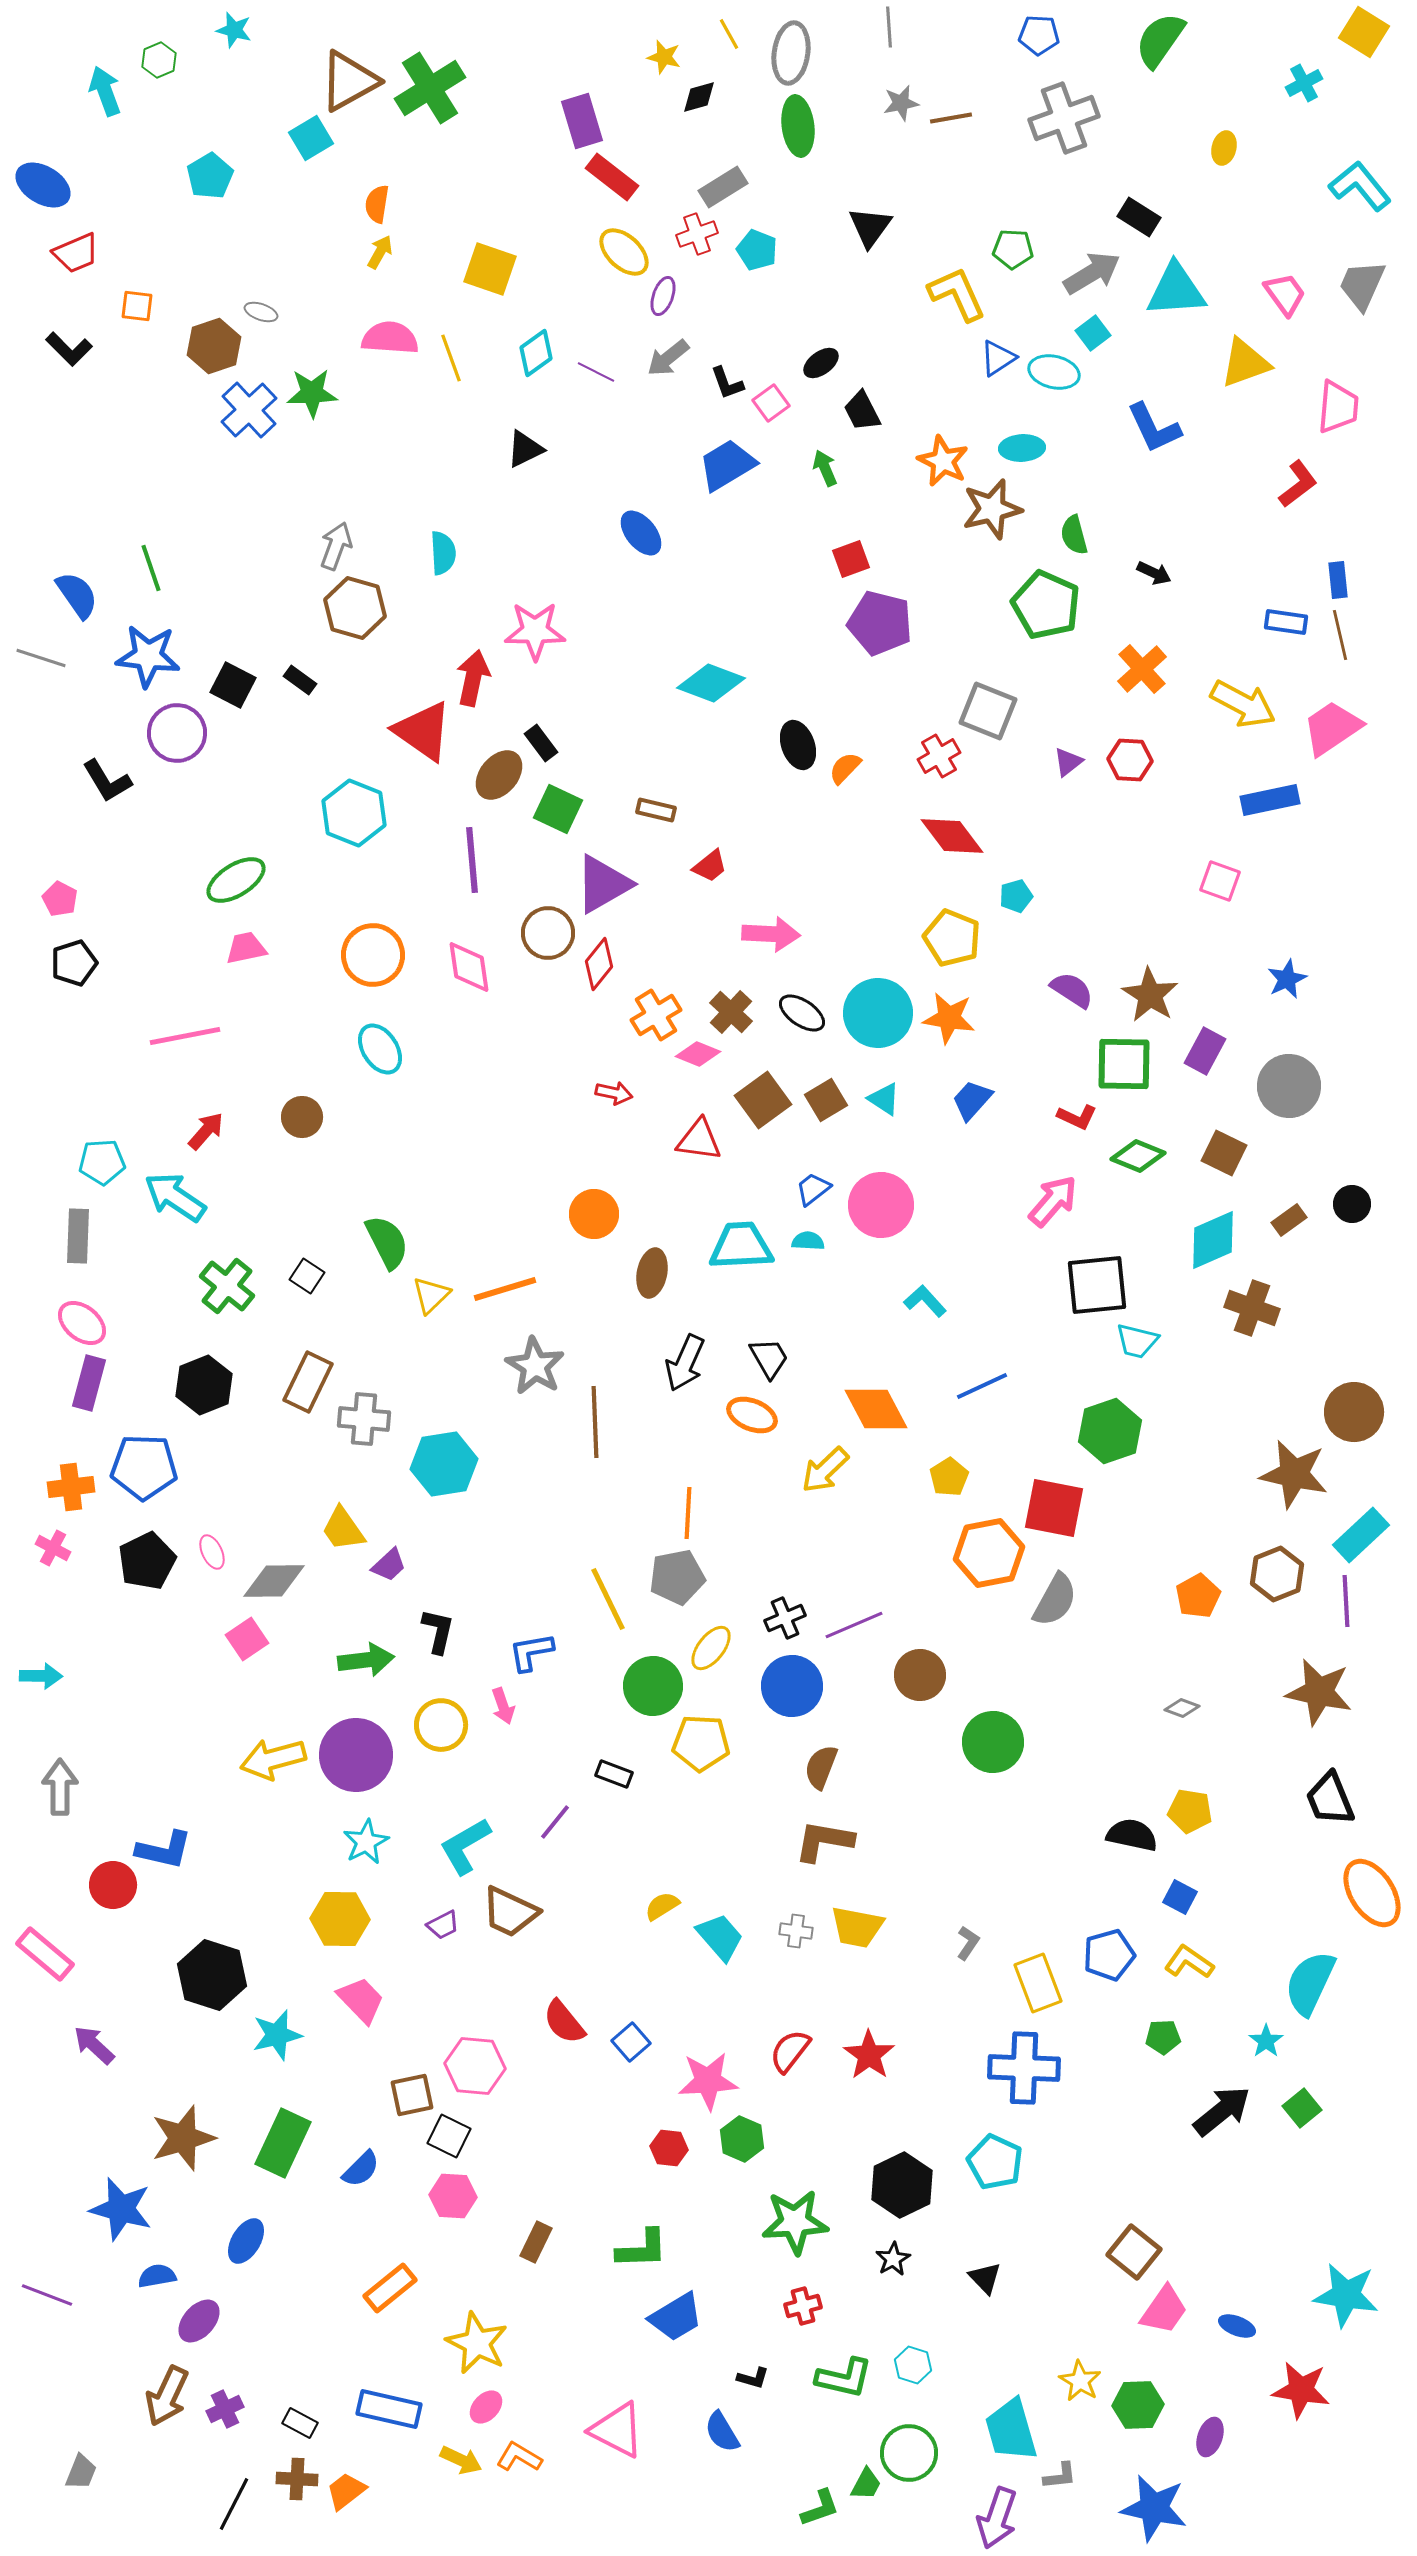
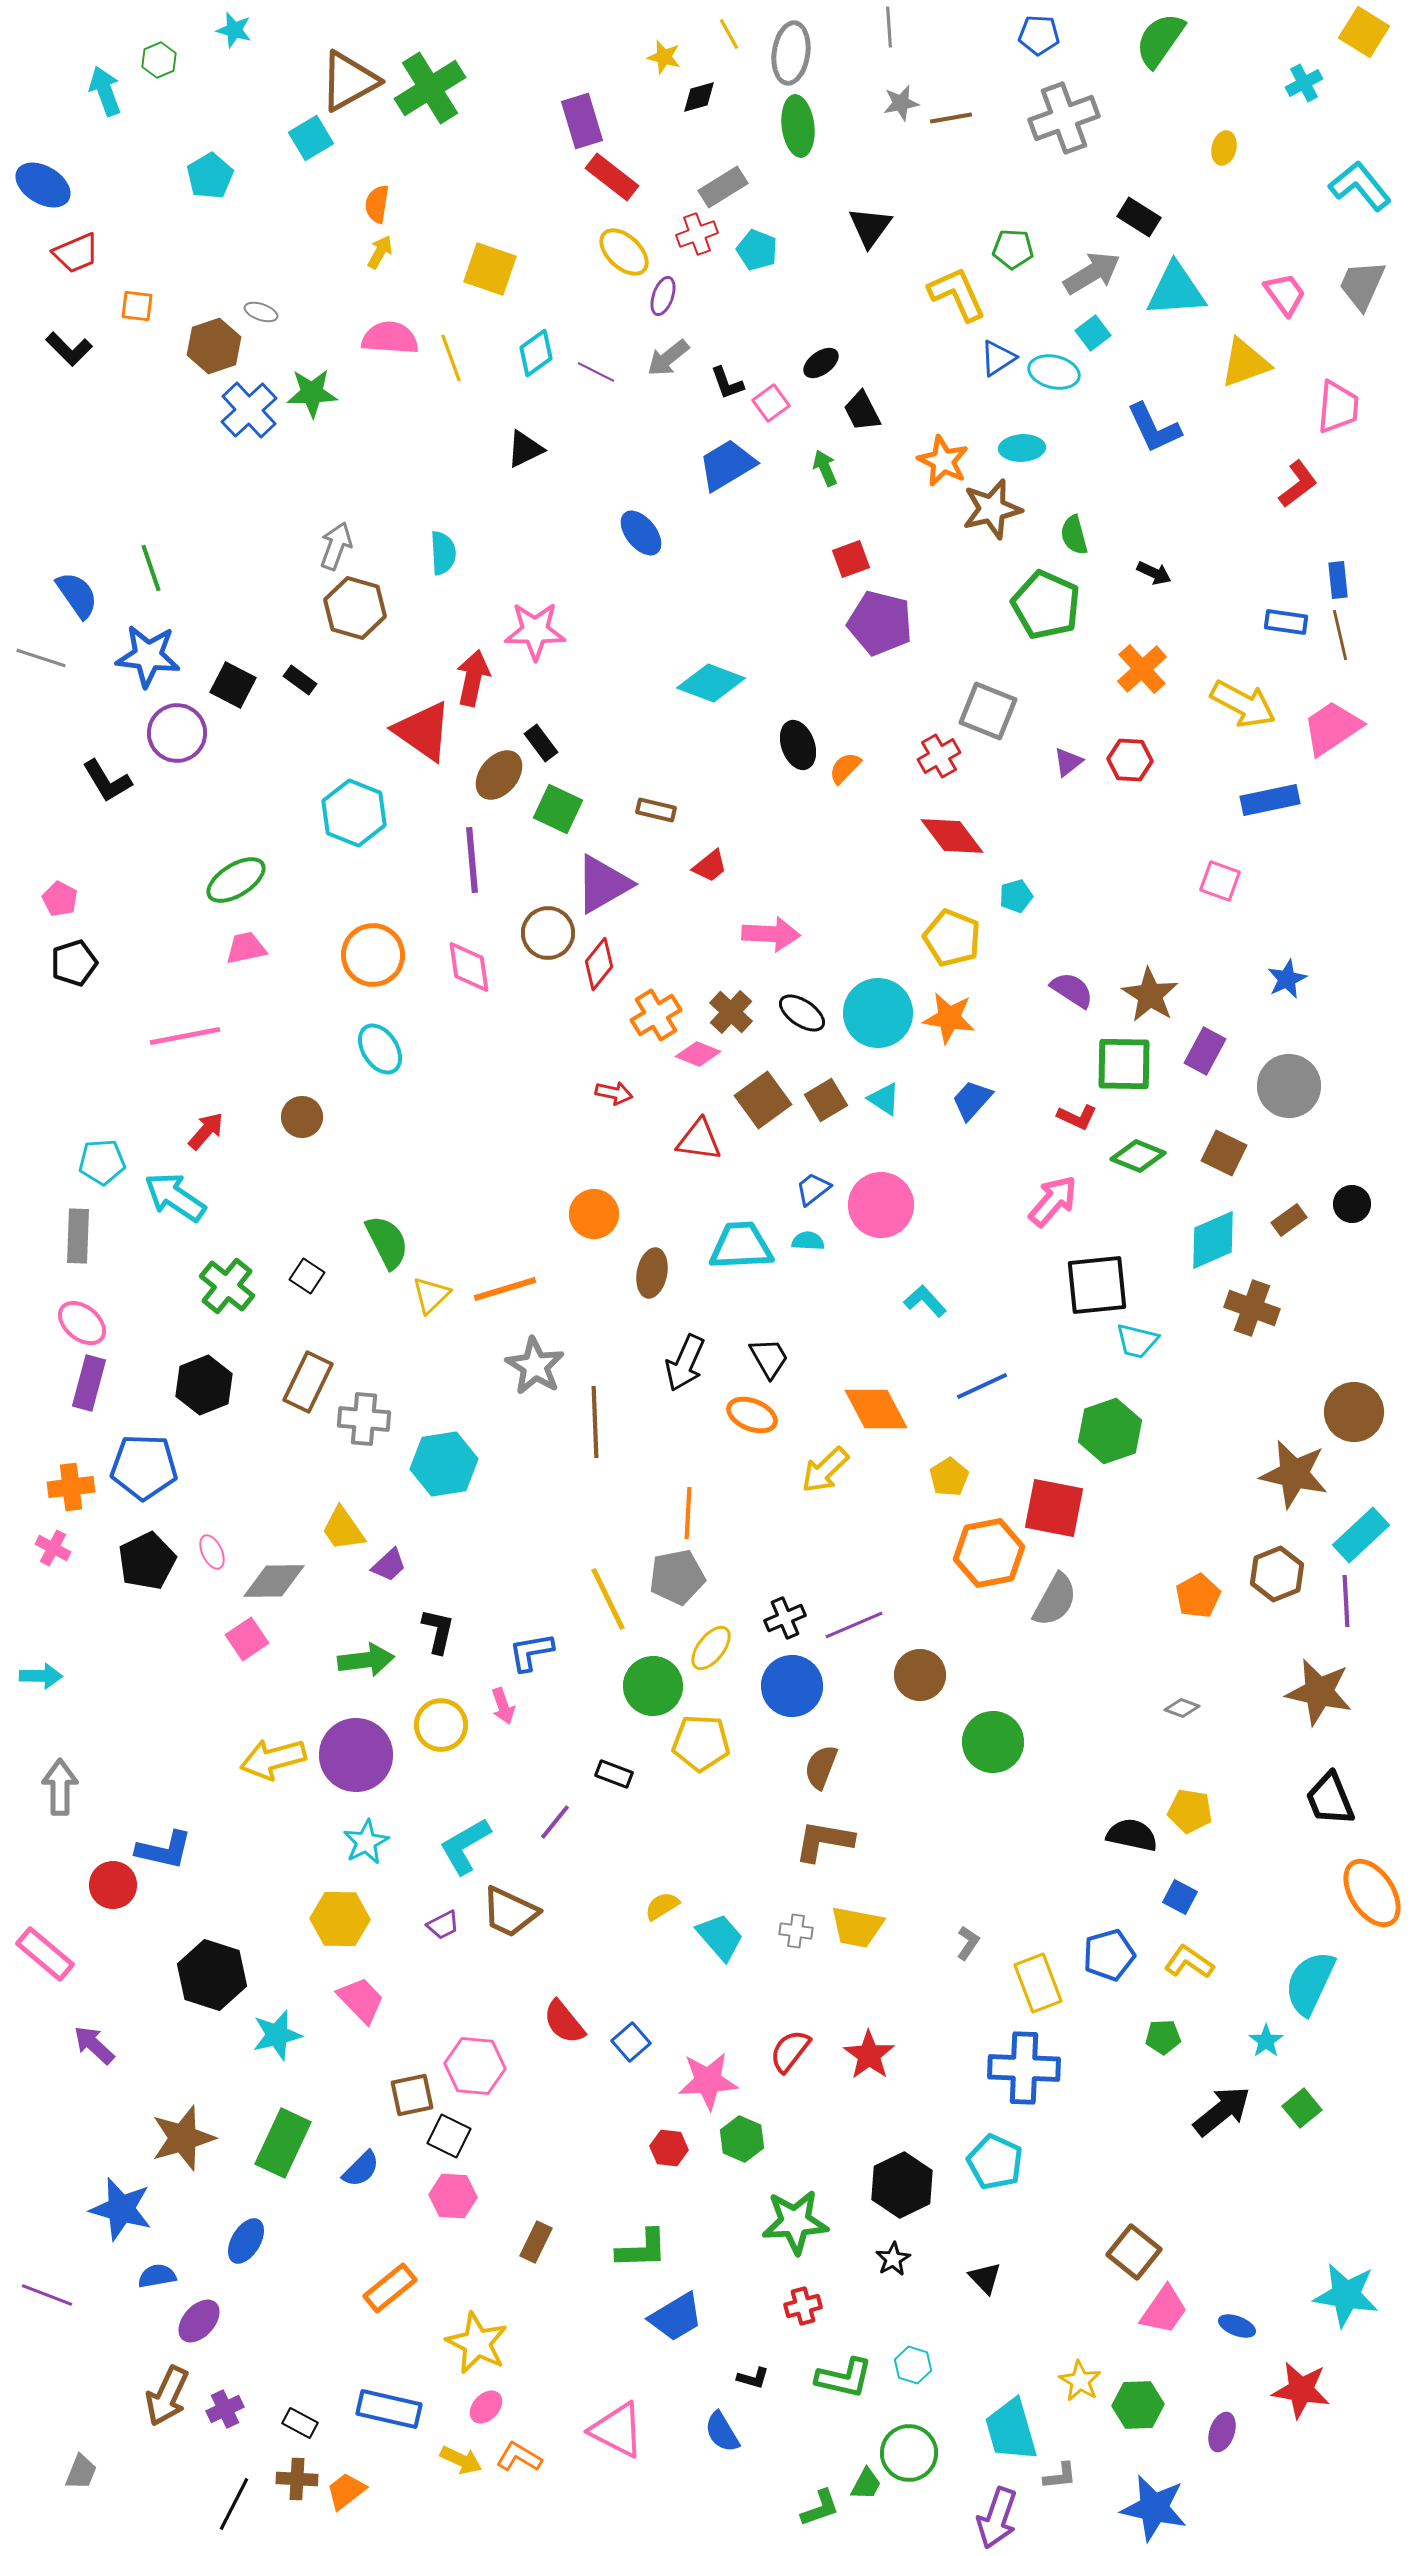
purple ellipse at (1210, 2437): moved 12 px right, 5 px up
